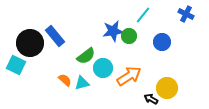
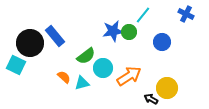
green circle: moved 4 px up
orange semicircle: moved 1 px left, 3 px up
